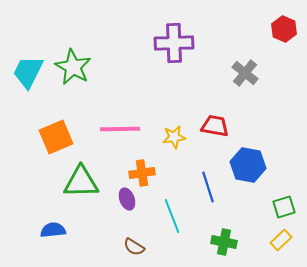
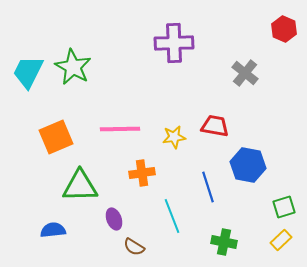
green triangle: moved 1 px left, 4 px down
purple ellipse: moved 13 px left, 20 px down
